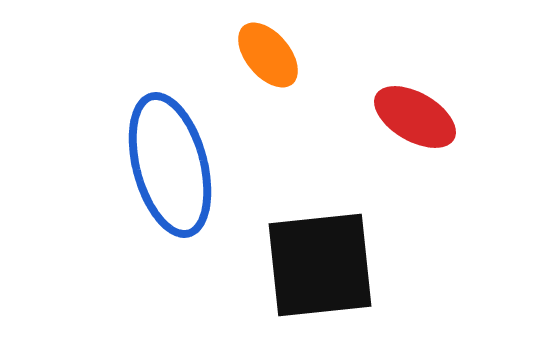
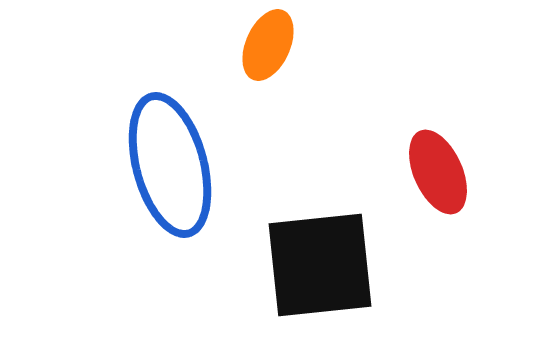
orange ellipse: moved 10 px up; rotated 64 degrees clockwise
red ellipse: moved 23 px right, 55 px down; rotated 36 degrees clockwise
